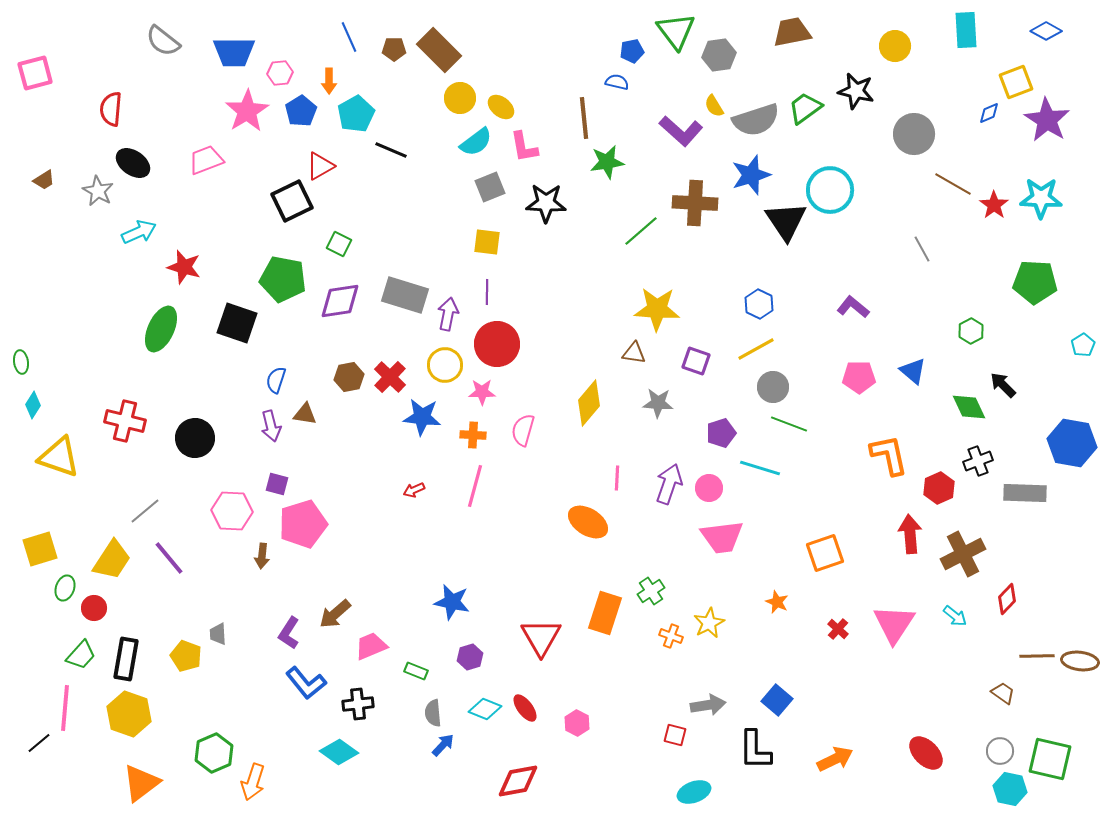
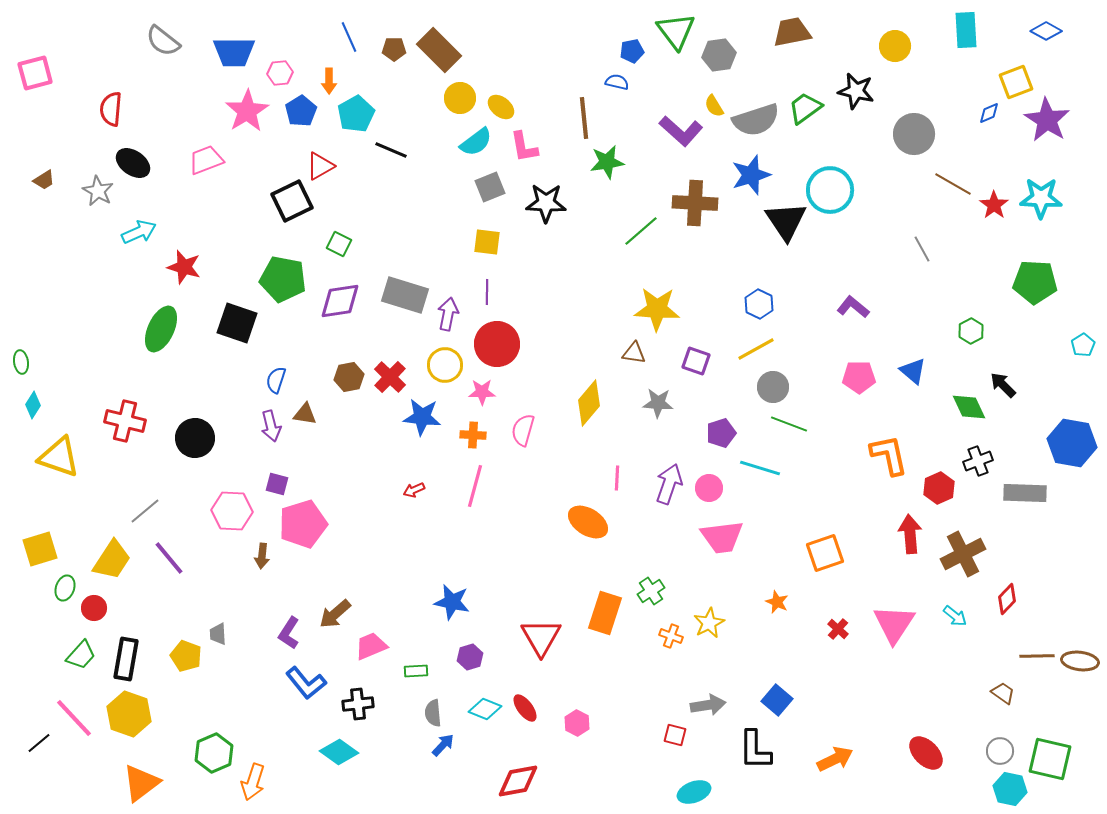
green rectangle at (416, 671): rotated 25 degrees counterclockwise
pink line at (65, 708): moved 9 px right, 10 px down; rotated 48 degrees counterclockwise
